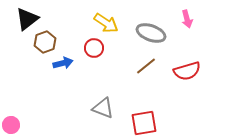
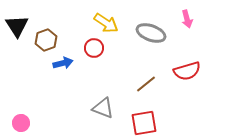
black triangle: moved 10 px left, 7 px down; rotated 25 degrees counterclockwise
brown hexagon: moved 1 px right, 2 px up
brown line: moved 18 px down
pink circle: moved 10 px right, 2 px up
